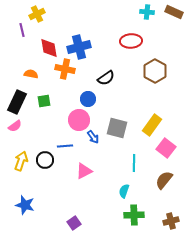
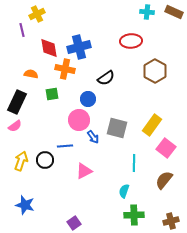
green square: moved 8 px right, 7 px up
